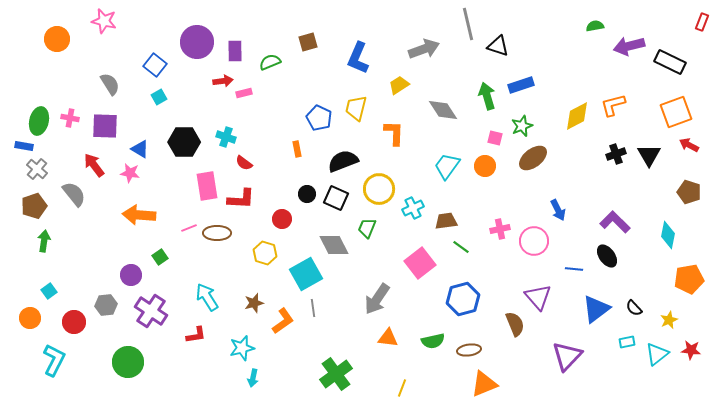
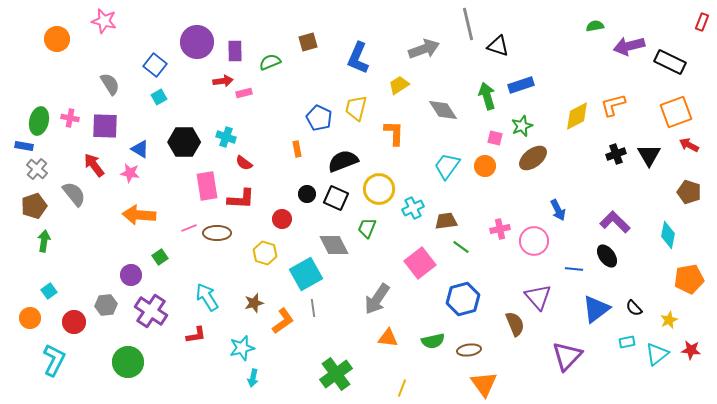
orange triangle at (484, 384): rotated 44 degrees counterclockwise
